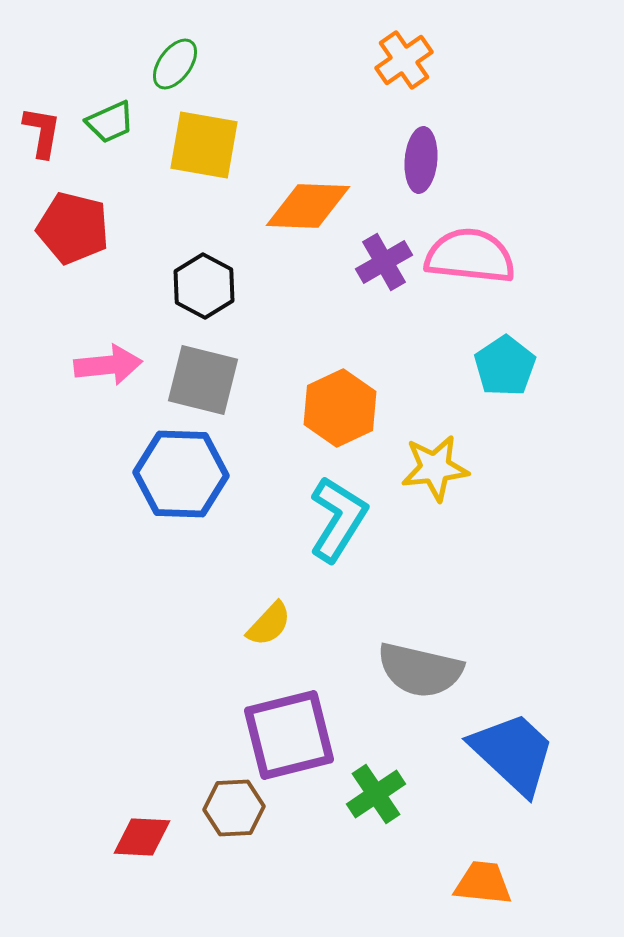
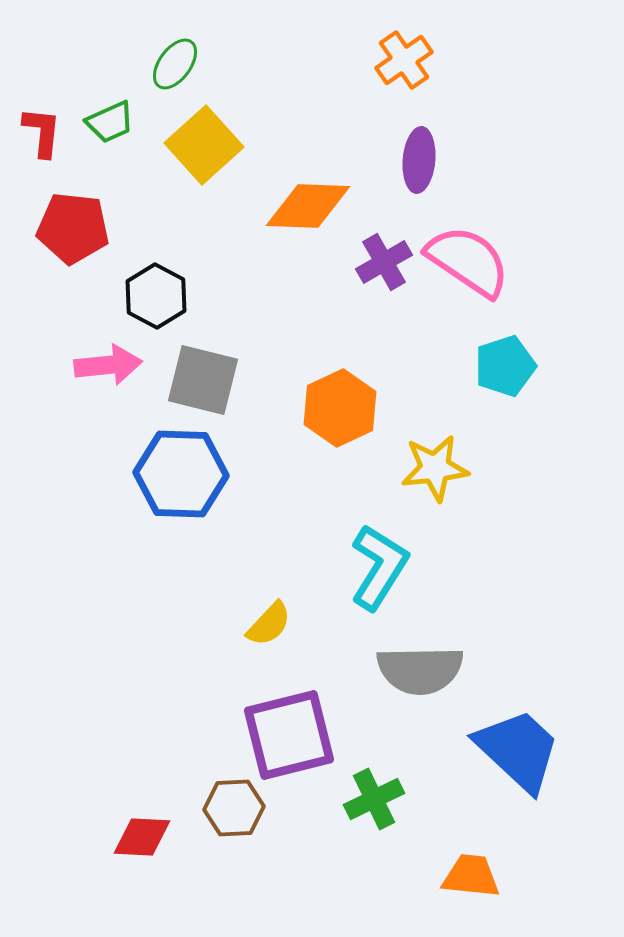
red L-shape: rotated 4 degrees counterclockwise
yellow square: rotated 38 degrees clockwise
purple ellipse: moved 2 px left
red pentagon: rotated 8 degrees counterclockwise
pink semicircle: moved 2 px left, 5 px down; rotated 28 degrees clockwise
black hexagon: moved 48 px left, 10 px down
cyan pentagon: rotated 16 degrees clockwise
cyan L-shape: moved 41 px right, 48 px down
gray semicircle: rotated 14 degrees counterclockwise
blue trapezoid: moved 5 px right, 3 px up
green cross: moved 2 px left, 5 px down; rotated 8 degrees clockwise
orange trapezoid: moved 12 px left, 7 px up
